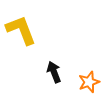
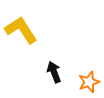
yellow L-shape: rotated 12 degrees counterclockwise
